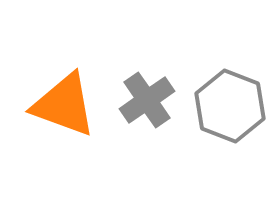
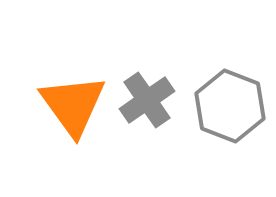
orange triangle: moved 9 px right; rotated 34 degrees clockwise
